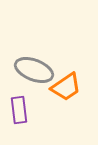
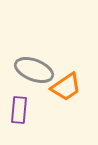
purple rectangle: rotated 12 degrees clockwise
